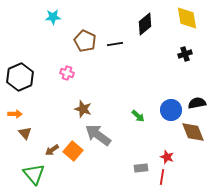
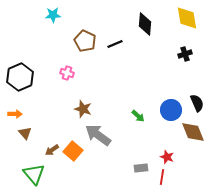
cyan star: moved 2 px up
black diamond: rotated 45 degrees counterclockwise
black line: rotated 14 degrees counterclockwise
black semicircle: rotated 78 degrees clockwise
